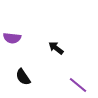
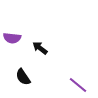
black arrow: moved 16 px left
